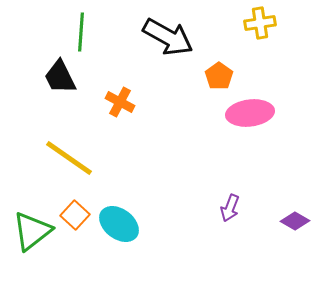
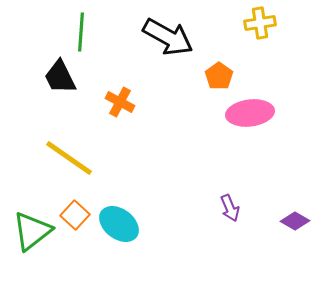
purple arrow: rotated 44 degrees counterclockwise
